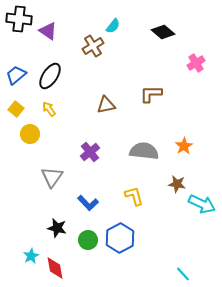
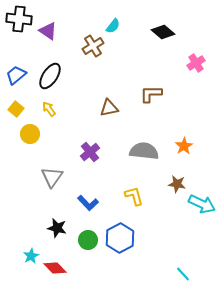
brown triangle: moved 3 px right, 3 px down
red diamond: rotated 35 degrees counterclockwise
